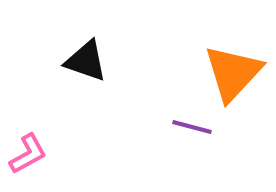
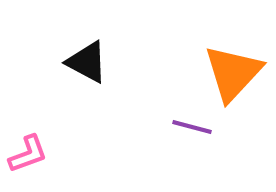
black triangle: moved 1 px right, 1 px down; rotated 9 degrees clockwise
pink L-shape: rotated 9 degrees clockwise
